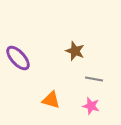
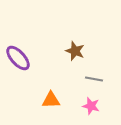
orange triangle: rotated 18 degrees counterclockwise
